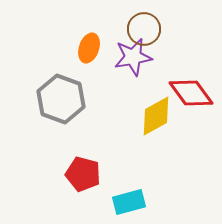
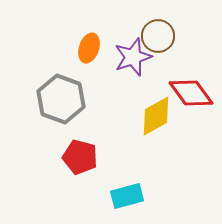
brown circle: moved 14 px right, 7 px down
purple star: rotated 9 degrees counterclockwise
red pentagon: moved 3 px left, 17 px up
cyan rectangle: moved 2 px left, 6 px up
